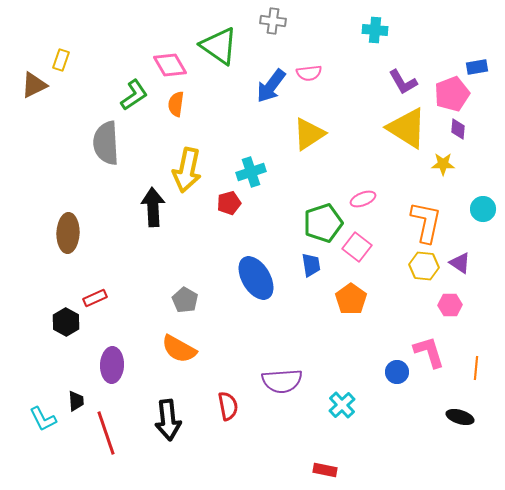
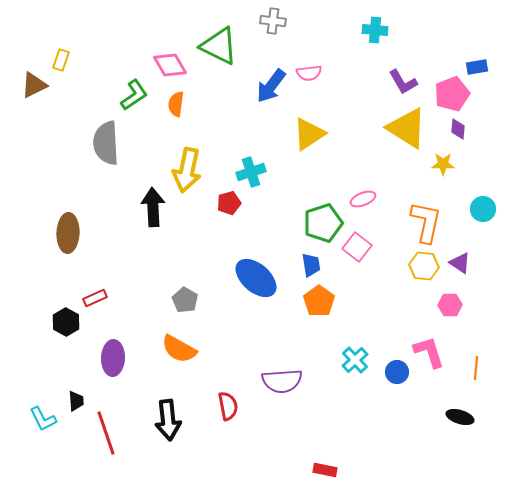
green triangle at (219, 46): rotated 9 degrees counterclockwise
blue ellipse at (256, 278): rotated 18 degrees counterclockwise
orange pentagon at (351, 299): moved 32 px left, 2 px down
purple ellipse at (112, 365): moved 1 px right, 7 px up
cyan cross at (342, 405): moved 13 px right, 45 px up
